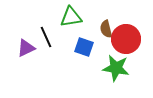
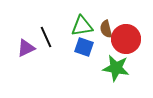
green triangle: moved 11 px right, 9 px down
